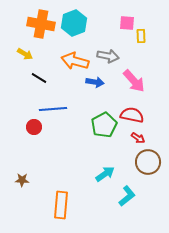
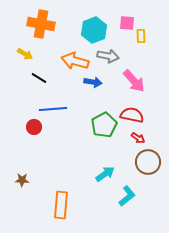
cyan hexagon: moved 20 px right, 7 px down
blue arrow: moved 2 px left
